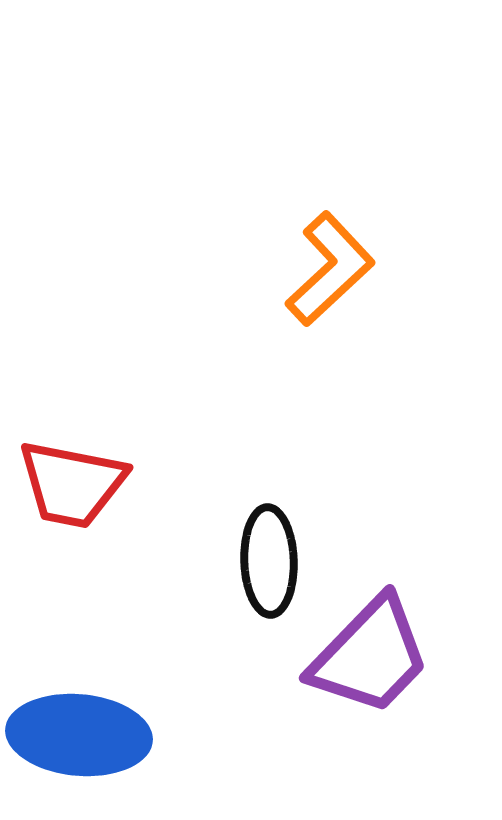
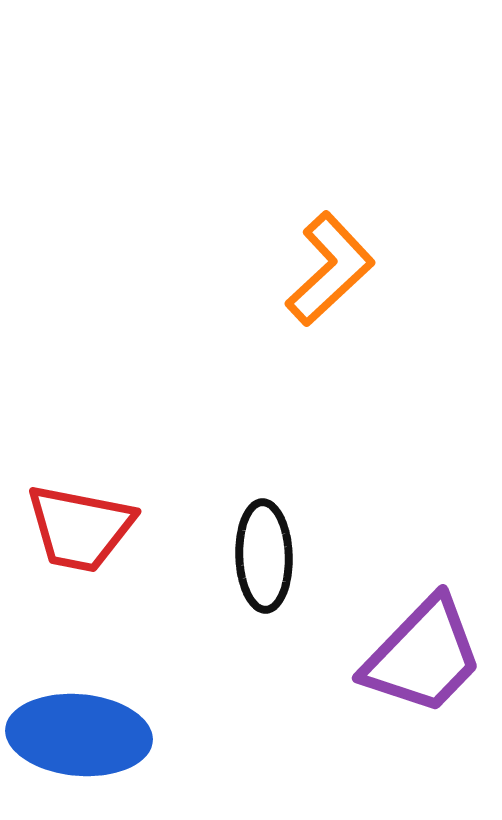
red trapezoid: moved 8 px right, 44 px down
black ellipse: moved 5 px left, 5 px up
purple trapezoid: moved 53 px right
